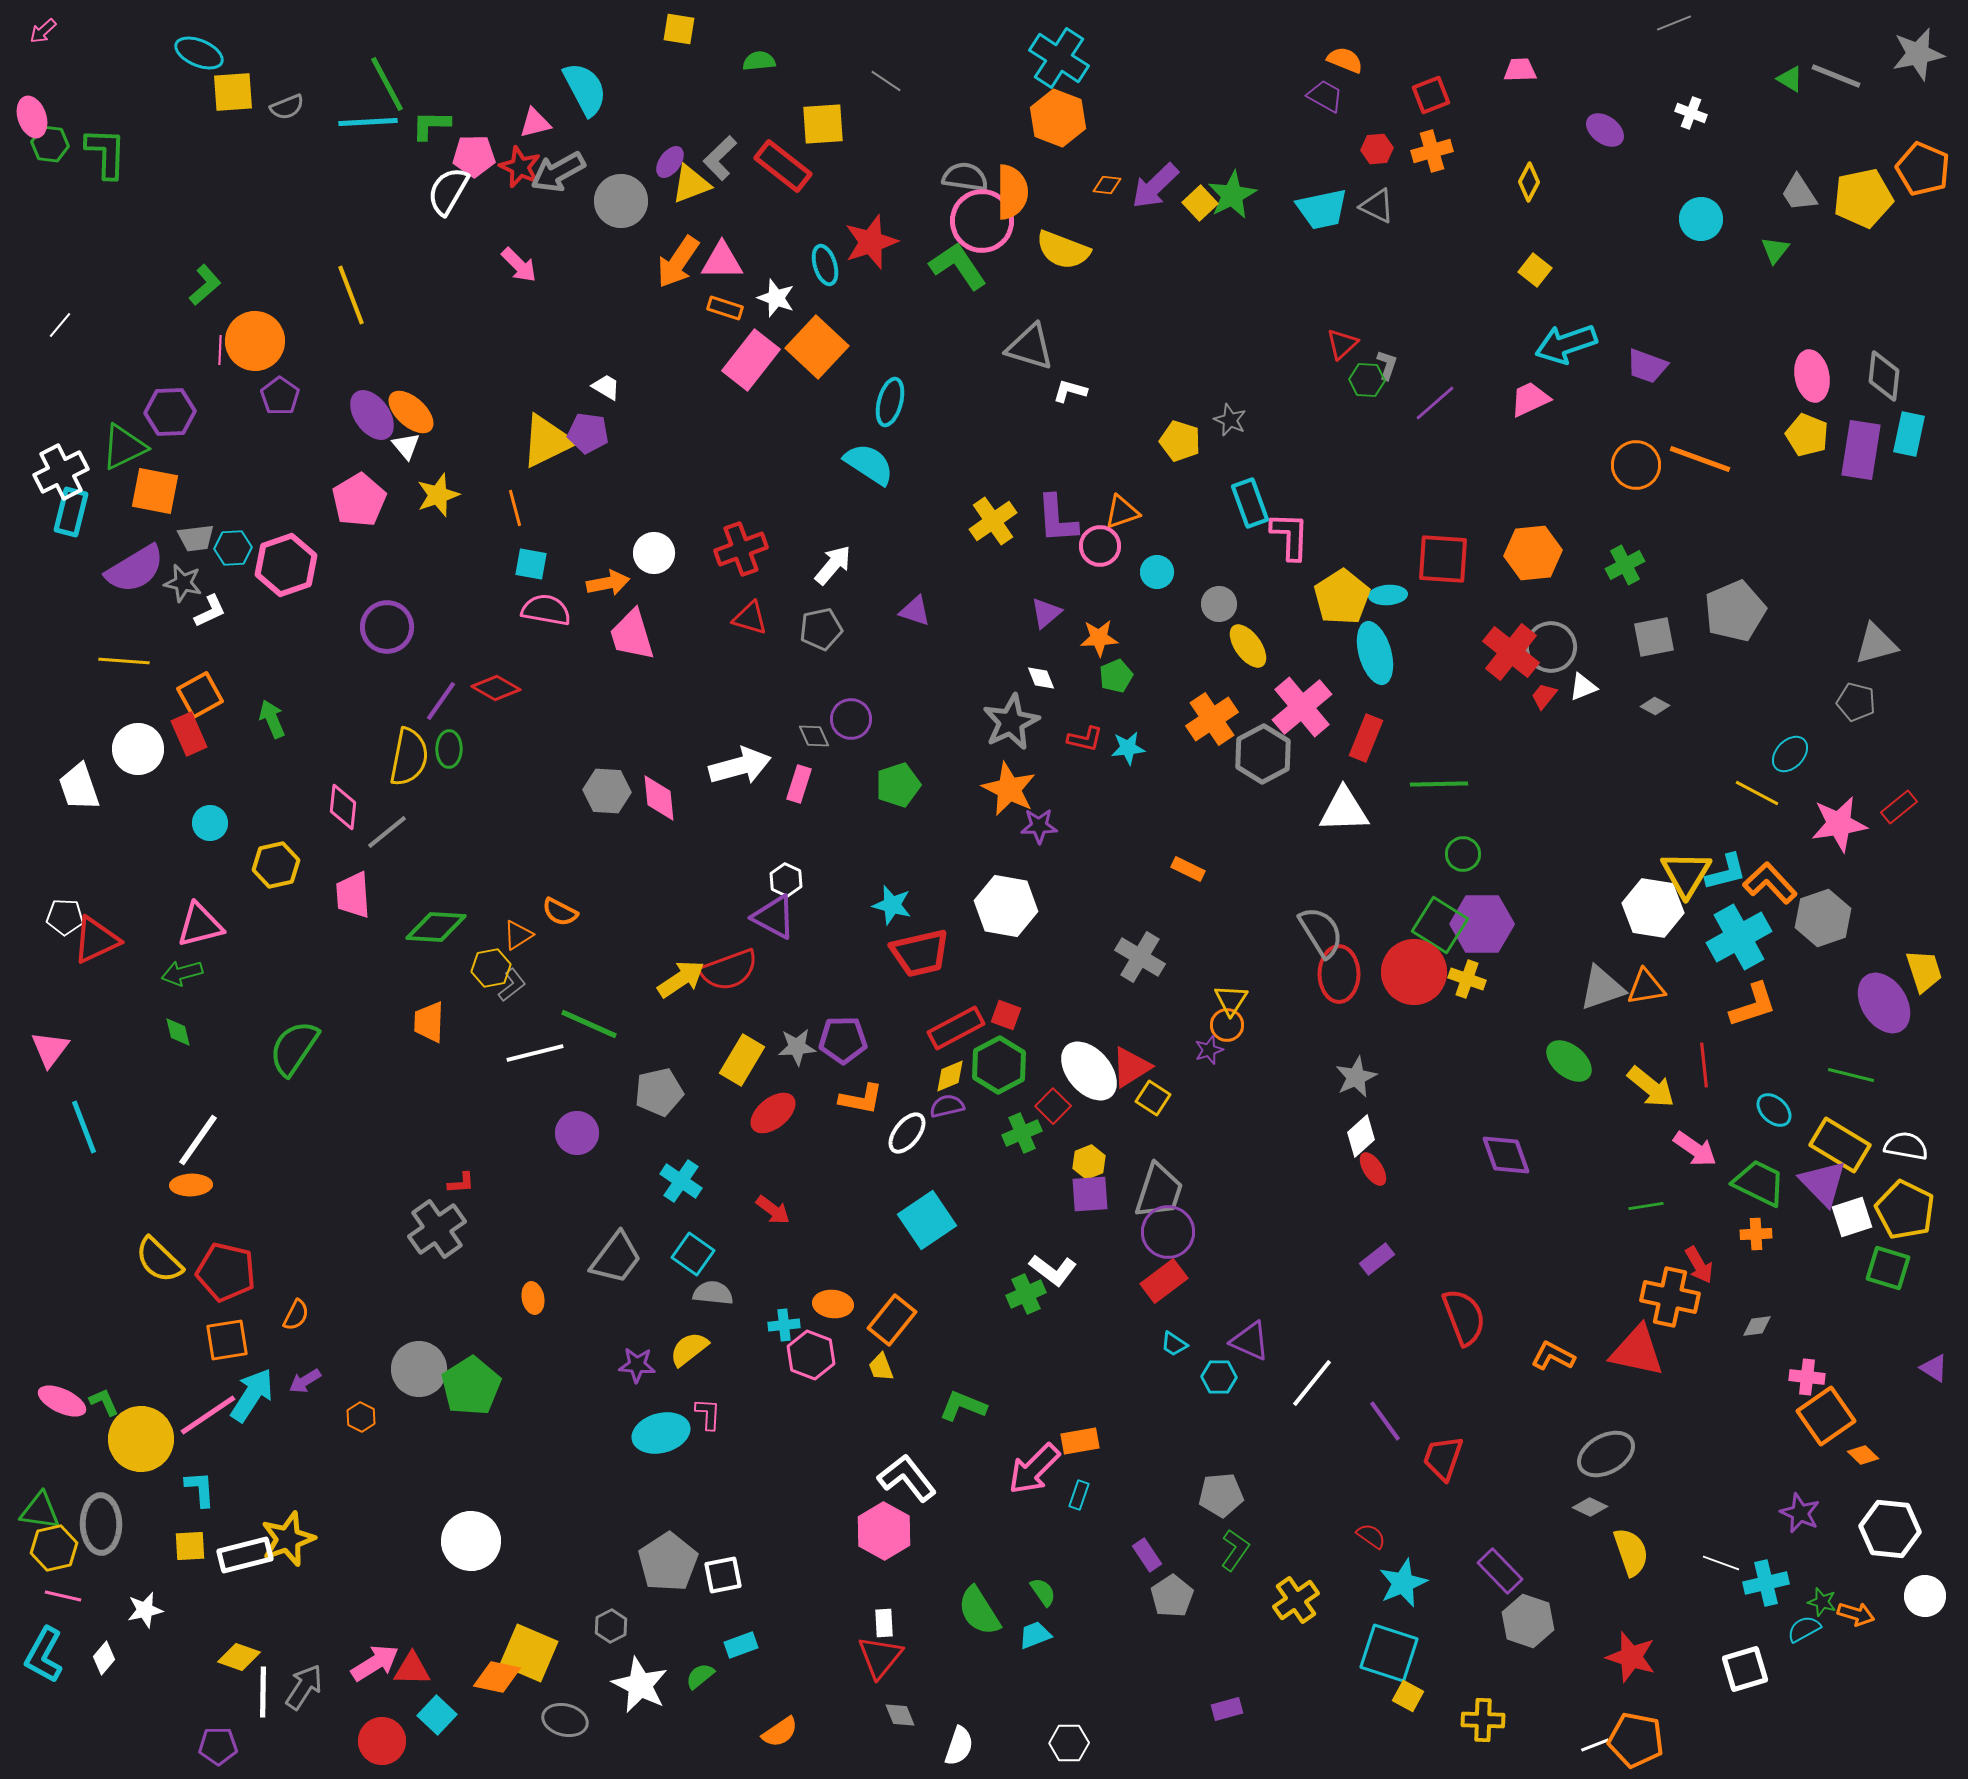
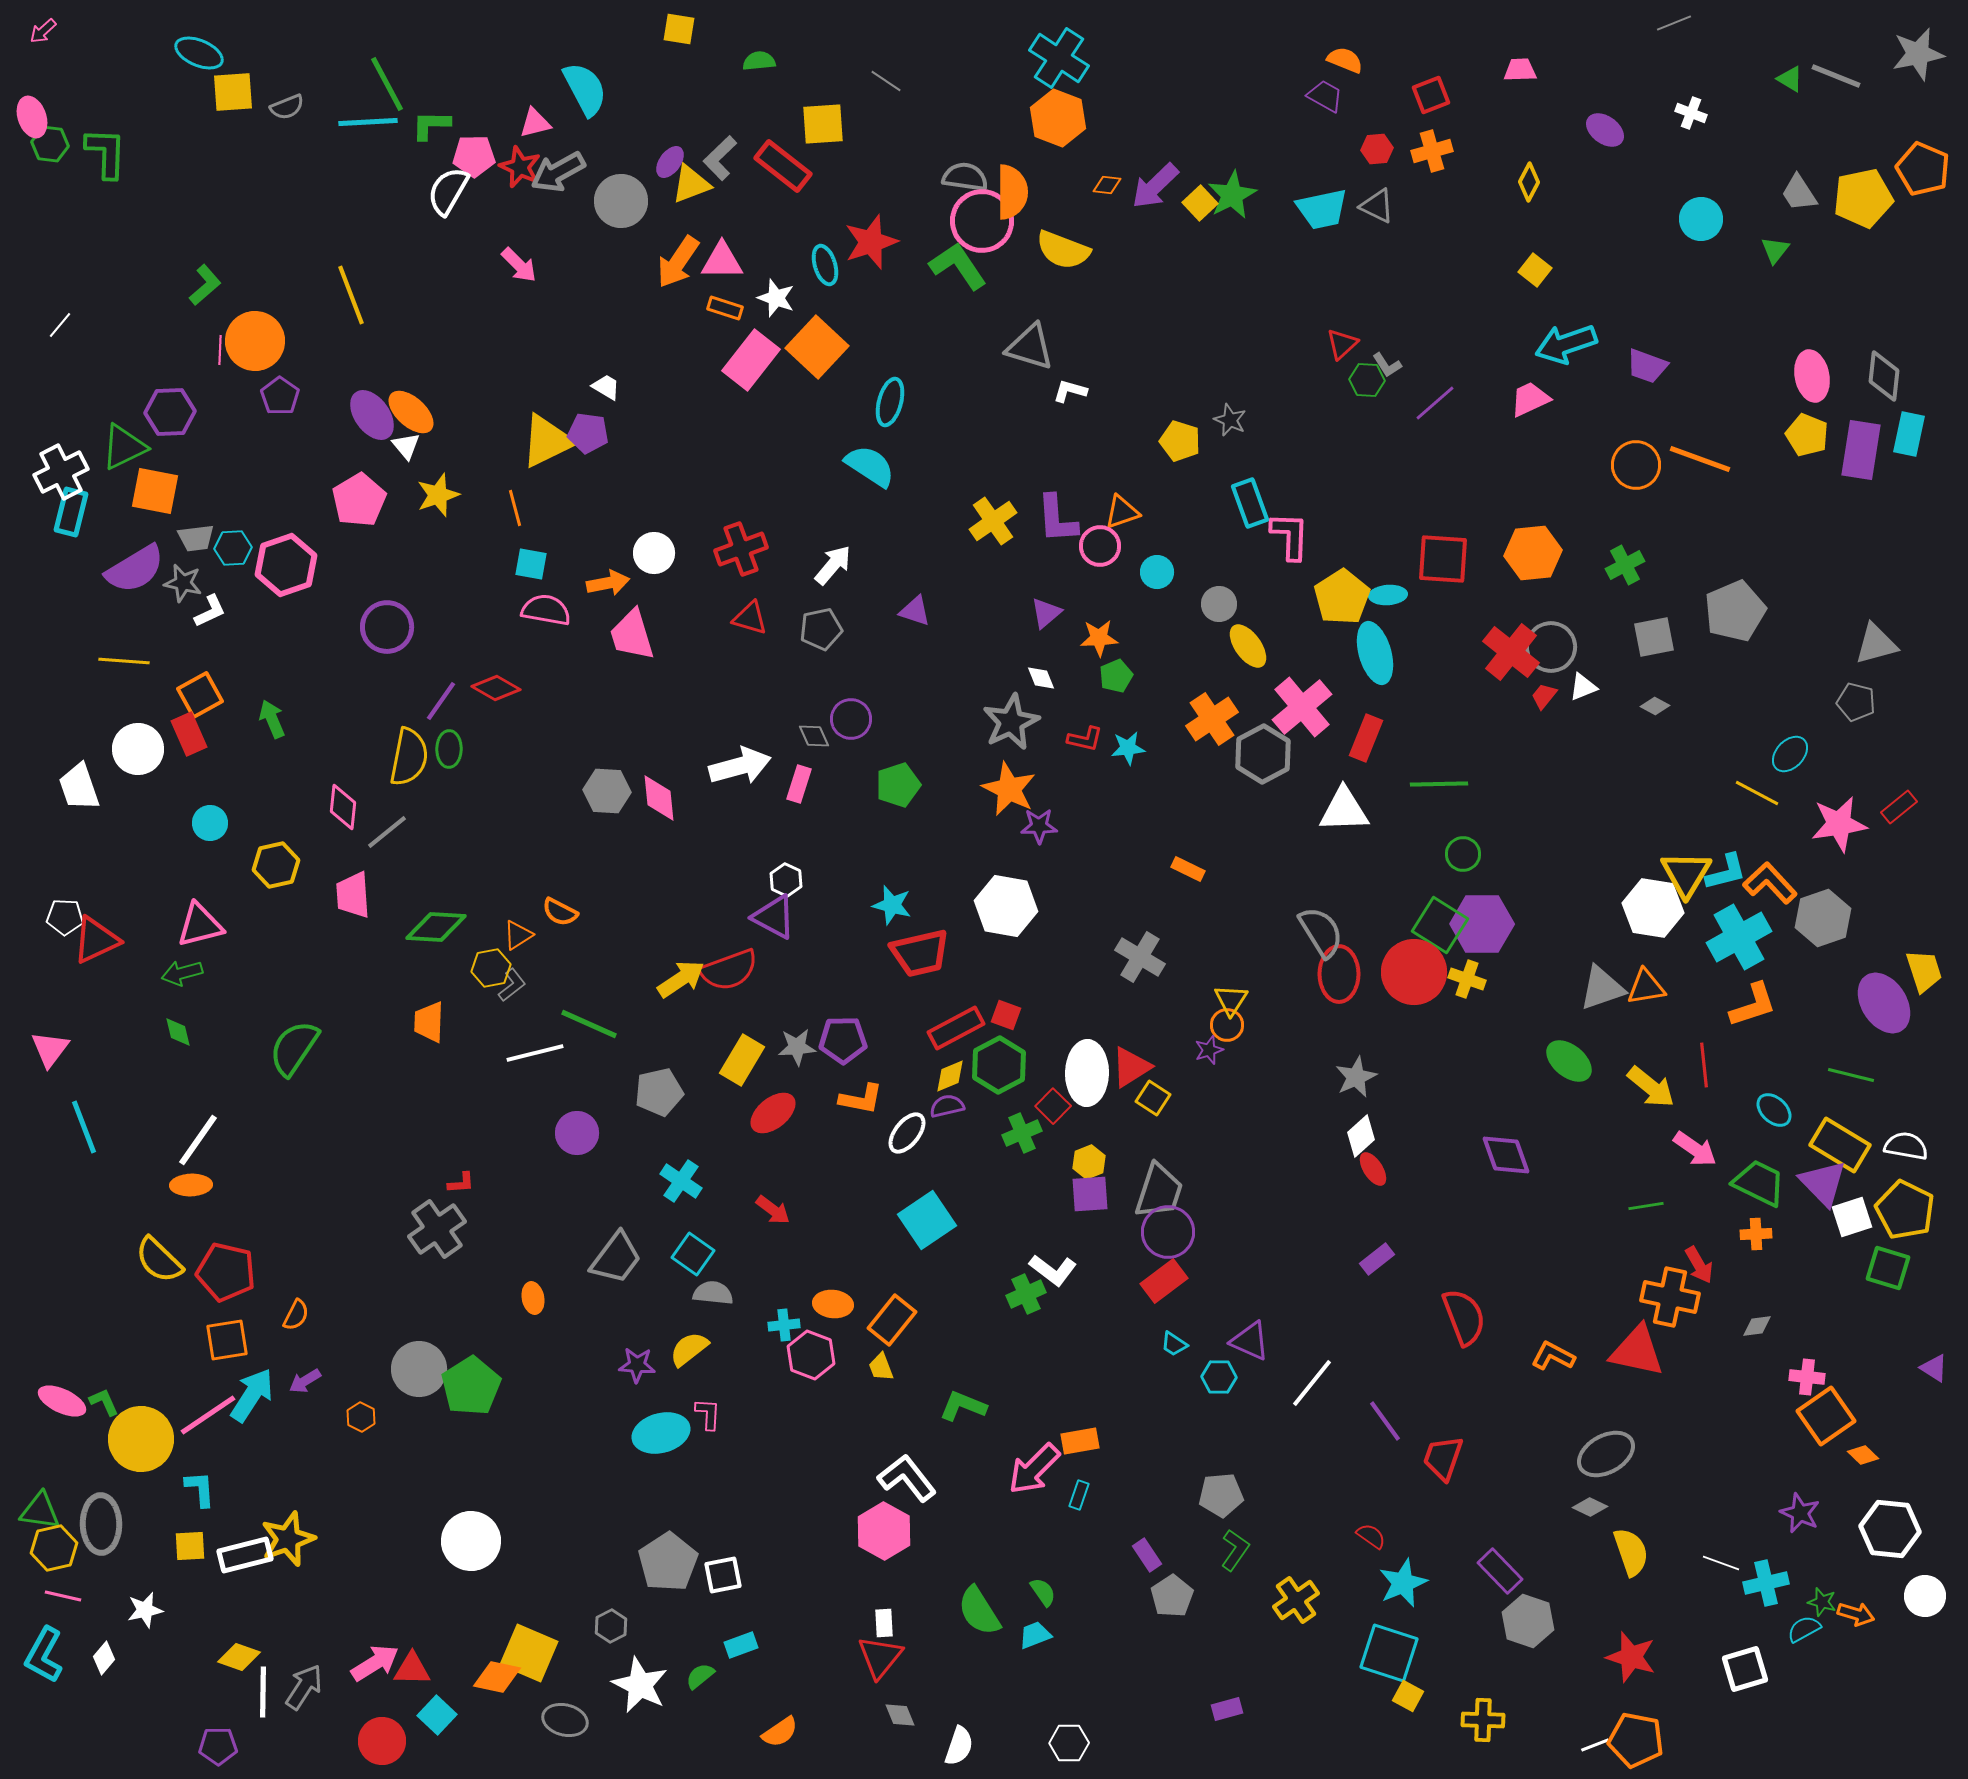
gray L-shape at (1387, 365): rotated 128 degrees clockwise
cyan semicircle at (869, 464): moved 1 px right, 2 px down
white ellipse at (1089, 1071): moved 2 px left, 2 px down; rotated 42 degrees clockwise
